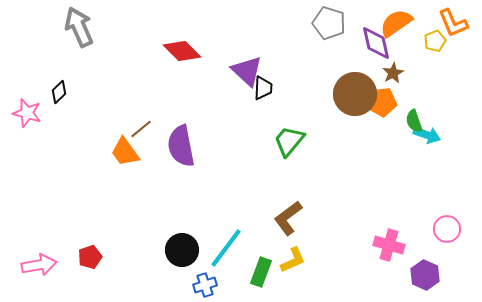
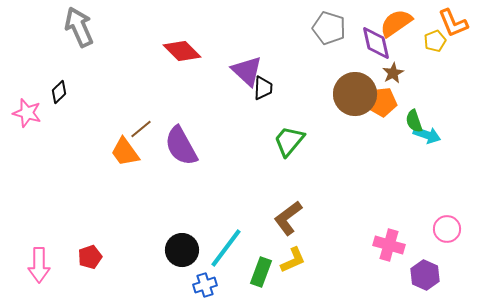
gray pentagon: moved 5 px down
purple semicircle: rotated 18 degrees counterclockwise
pink arrow: rotated 100 degrees clockwise
